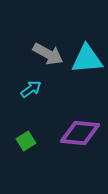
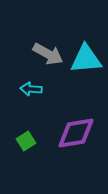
cyan triangle: moved 1 px left
cyan arrow: rotated 140 degrees counterclockwise
purple diamond: moved 4 px left; rotated 15 degrees counterclockwise
